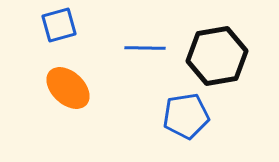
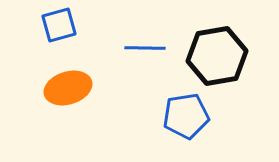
orange ellipse: rotated 60 degrees counterclockwise
